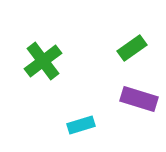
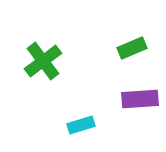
green rectangle: rotated 12 degrees clockwise
purple rectangle: moved 1 px right; rotated 21 degrees counterclockwise
